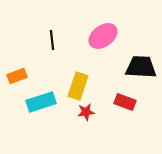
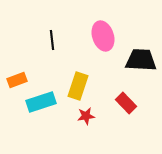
pink ellipse: rotated 72 degrees counterclockwise
black trapezoid: moved 7 px up
orange rectangle: moved 4 px down
red rectangle: moved 1 px right, 1 px down; rotated 25 degrees clockwise
red star: moved 4 px down
